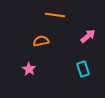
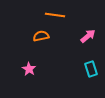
orange semicircle: moved 5 px up
cyan rectangle: moved 8 px right
